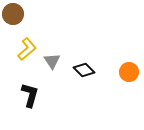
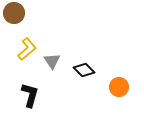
brown circle: moved 1 px right, 1 px up
orange circle: moved 10 px left, 15 px down
